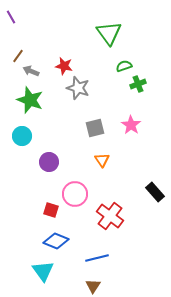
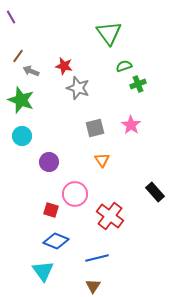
green star: moved 9 px left
